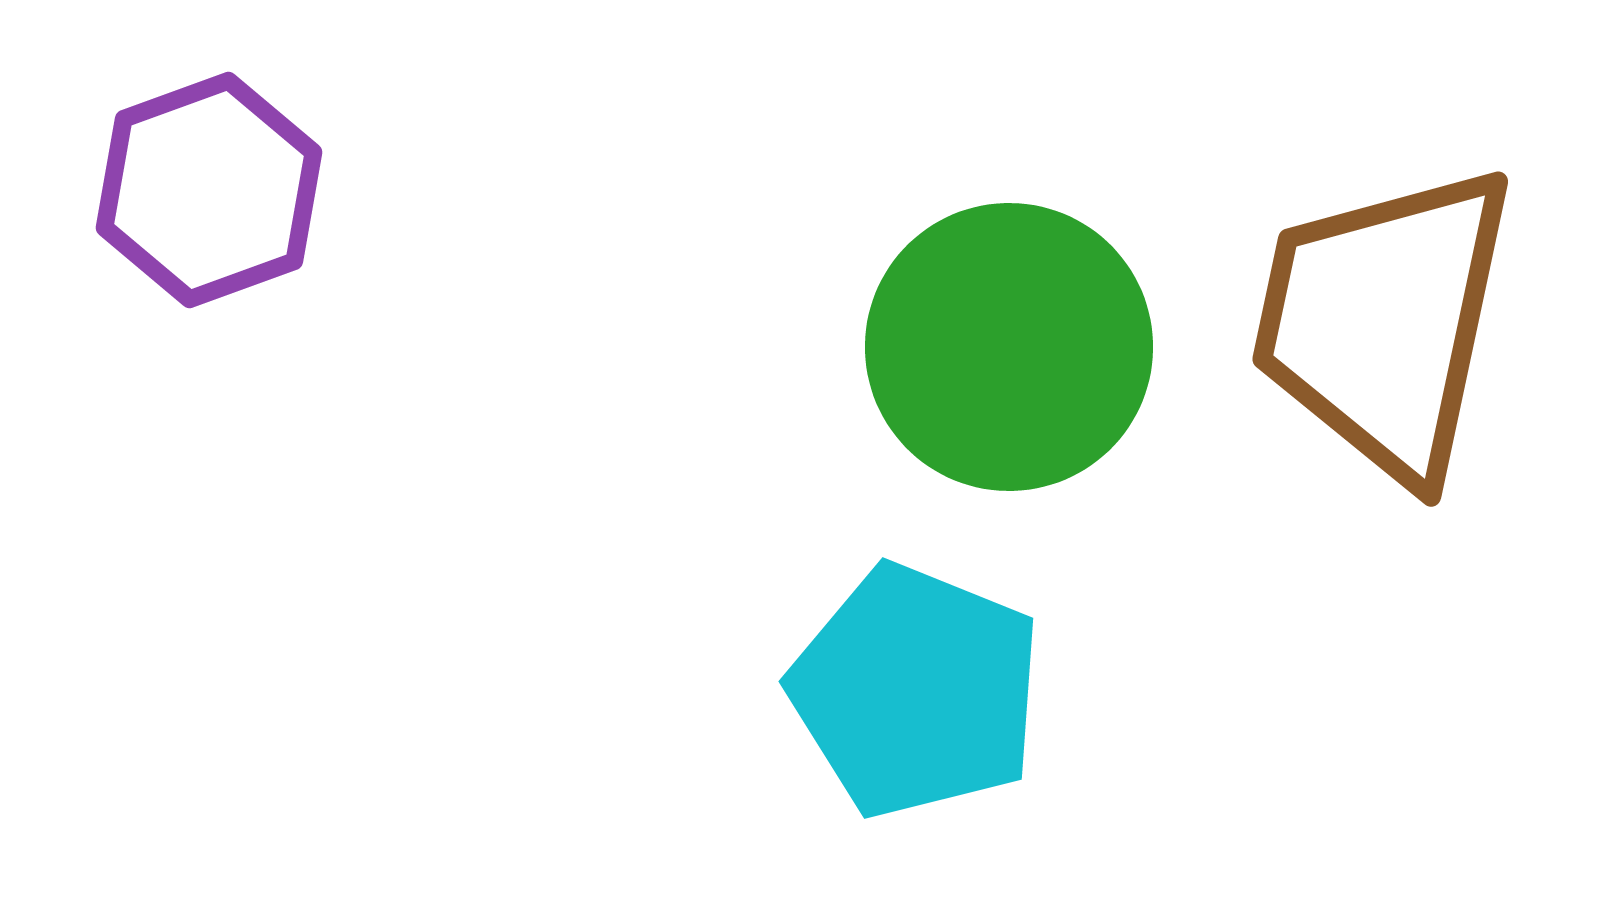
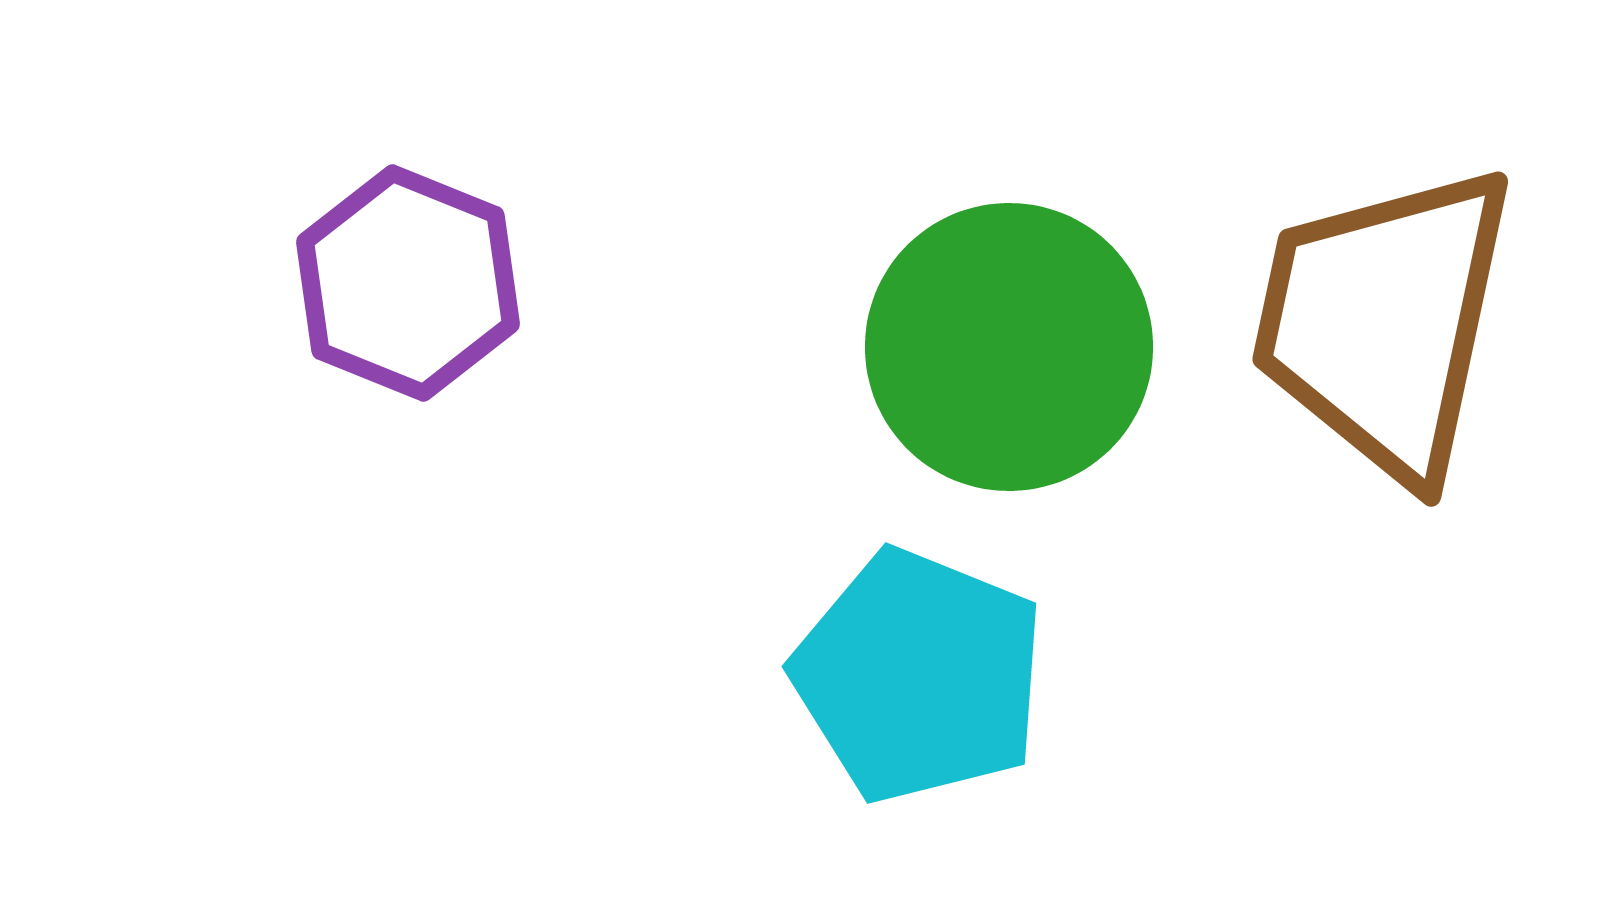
purple hexagon: moved 199 px right, 93 px down; rotated 18 degrees counterclockwise
cyan pentagon: moved 3 px right, 15 px up
